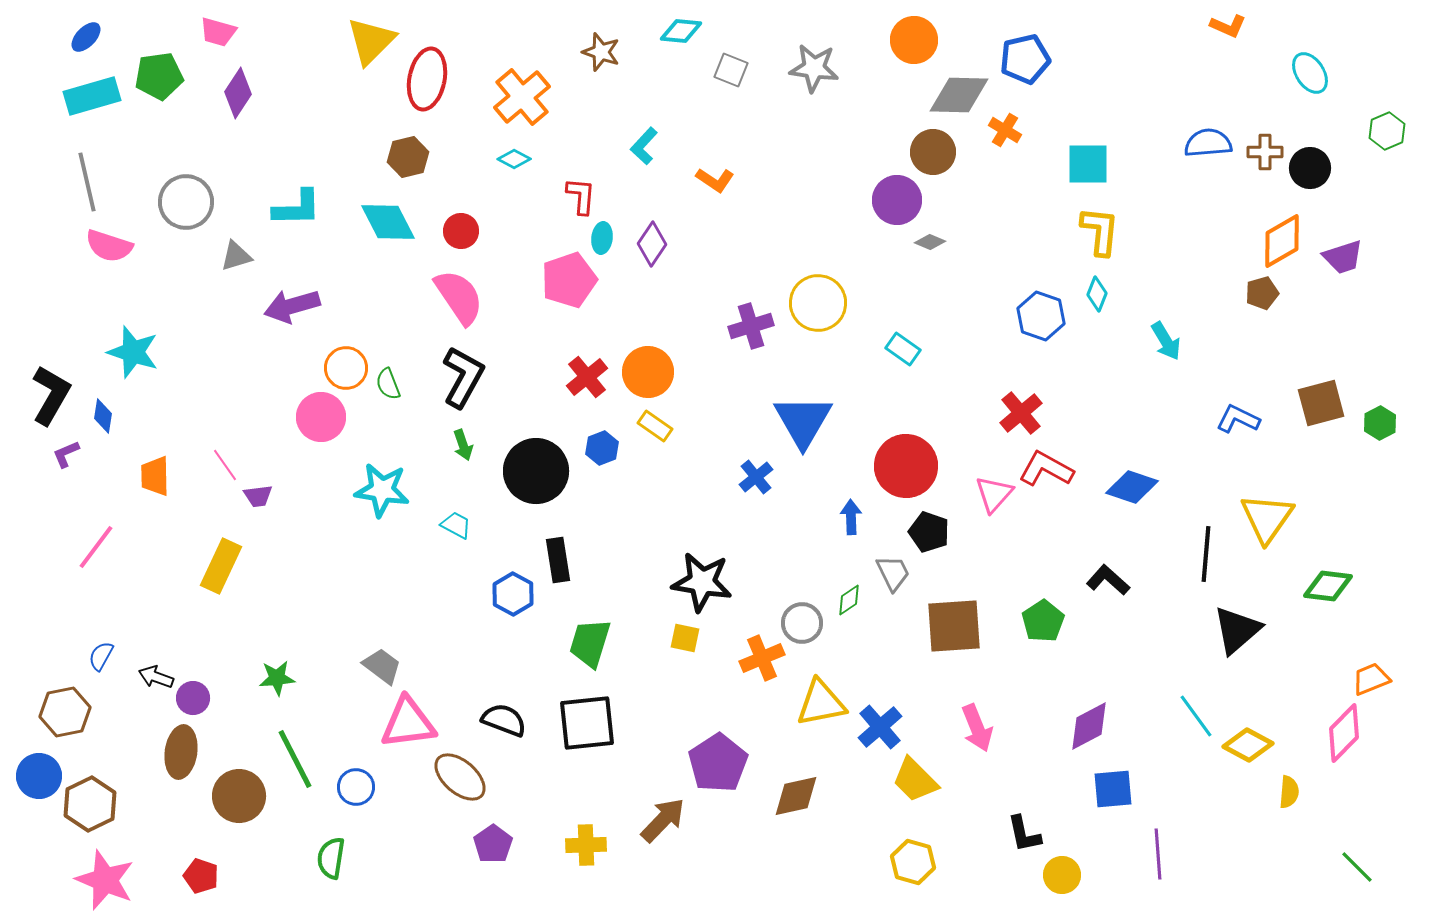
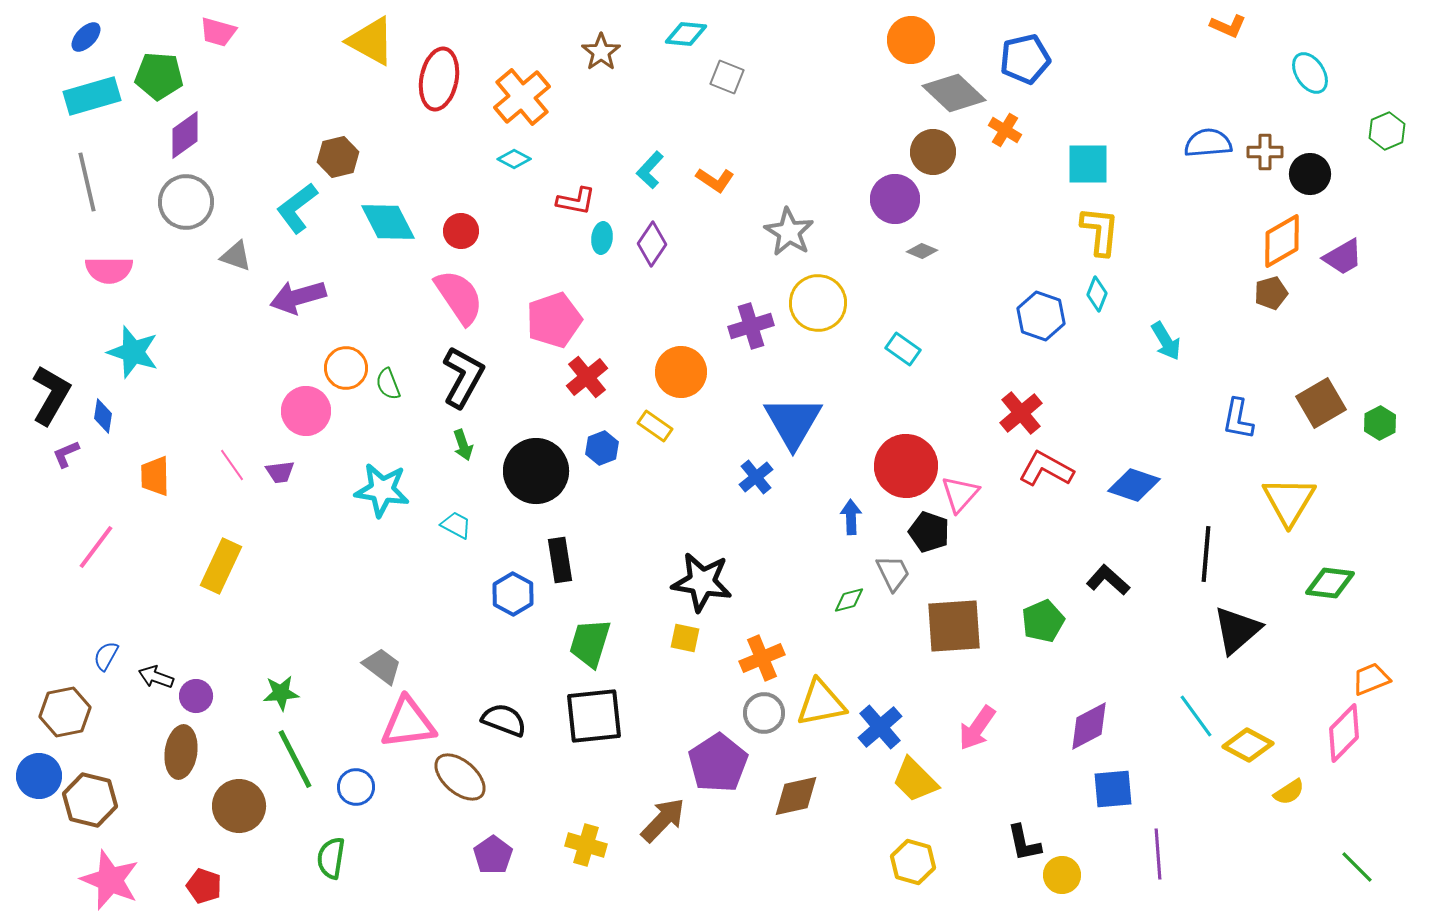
cyan diamond at (681, 31): moved 5 px right, 3 px down
orange circle at (914, 40): moved 3 px left
yellow triangle at (371, 41): rotated 46 degrees counterclockwise
brown star at (601, 52): rotated 18 degrees clockwise
gray star at (814, 68): moved 25 px left, 164 px down; rotated 24 degrees clockwise
gray square at (731, 70): moved 4 px left, 7 px down
green pentagon at (159, 76): rotated 12 degrees clockwise
red ellipse at (427, 79): moved 12 px right
purple diamond at (238, 93): moved 53 px left, 42 px down; rotated 21 degrees clockwise
gray diamond at (959, 95): moved 5 px left, 2 px up; rotated 42 degrees clockwise
cyan L-shape at (644, 146): moved 6 px right, 24 px down
brown hexagon at (408, 157): moved 70 px left
black circle at (1310, 168): moved 6 px down
red L-shape at (581, 196): moved 5 px left, 5 px down; rotated 96 degrees clockwise
purple circle at (897, 200): moved 2 px left, 1 px up
cyan L-shape at (297, 208): rotated 144 degrees clockwise
gray diamond at (930, 242): moved 8 px left, 9 px down
pink semicircle at (109, 246): moved 24 px down; rotated 18 degrees counterclockwise
gray triangle at (236, 256): rotated 36 degrees clockwise
purple trapezoid at (1343, 257): rotated 12 degrees counterclockwise
pink pentagon at (569, 280): moved 15 px left, 40 px down
brown pentagon at (1262, 293): moved 9 px right
purple arrow at (292, 306): moved 6 px right, 9 px up
orange circle at (648, 372): moved 33 px right
brown square at (1321, 403): rotated 15 degrees counterclockwise
pink circle at (321, 417): moved 15 px left, 6 px up
blue L-shape at (1238, 419): rotated 105 degrees counterclockwise
blue triangle at (803, 421): moved 10 px left, 1 px down
pink line at (225, 465): moved 7 px right
blue diamond at (1132, 487): moved 2 px right, 2 px up
pink triangle at (994, 494): moved 34 px left
purple trapezoid at (258, 496): moved 22 px right, 24 px up
yellow triangle at (1267, 518): moved 22 px right, 17 px up; rotated 4 degrees counterclockwise
black rectangle at (558, 560): moved 2 px right
green diamond at (1328, 586): moved 2 px right, 3 px up
green diamond at (849, 600): rotated 20 degrees clockwise
green pentagon at (1043, 621): rotated 9 degrees clockwise
gray circle at (802, 623): moved 38 px left, 90 px down
blue semicircle at (101, 656): moved 5 px right
green star at (277, 678): moved 4 px right, 15 px down
purple circle at (193, 698): moved 3 px right, 2 px up
black square at (587, 723): moved 7 px right, 7 px up
pink arrow at (977, 728): rotated 57 degrees clockwise
yellow semicircle at (1289, 792): rotated 52 degrees clockwise
brown circle at (239, 796): moved 10 px down
brown hexagon at (90, 804): moved 4 px up; rotated 20 degrees counterclockwise
black L-shape at (1024, 834): moved 9 px down
purple pentagon at (493, 844): moved 11 px down
yellow cross at (586, 845): rotated 18 degrees clockwise
red pentagon at (201, 876): moved 3 px right, 10 px down
pink star at (105, 880): moved 5 px right
